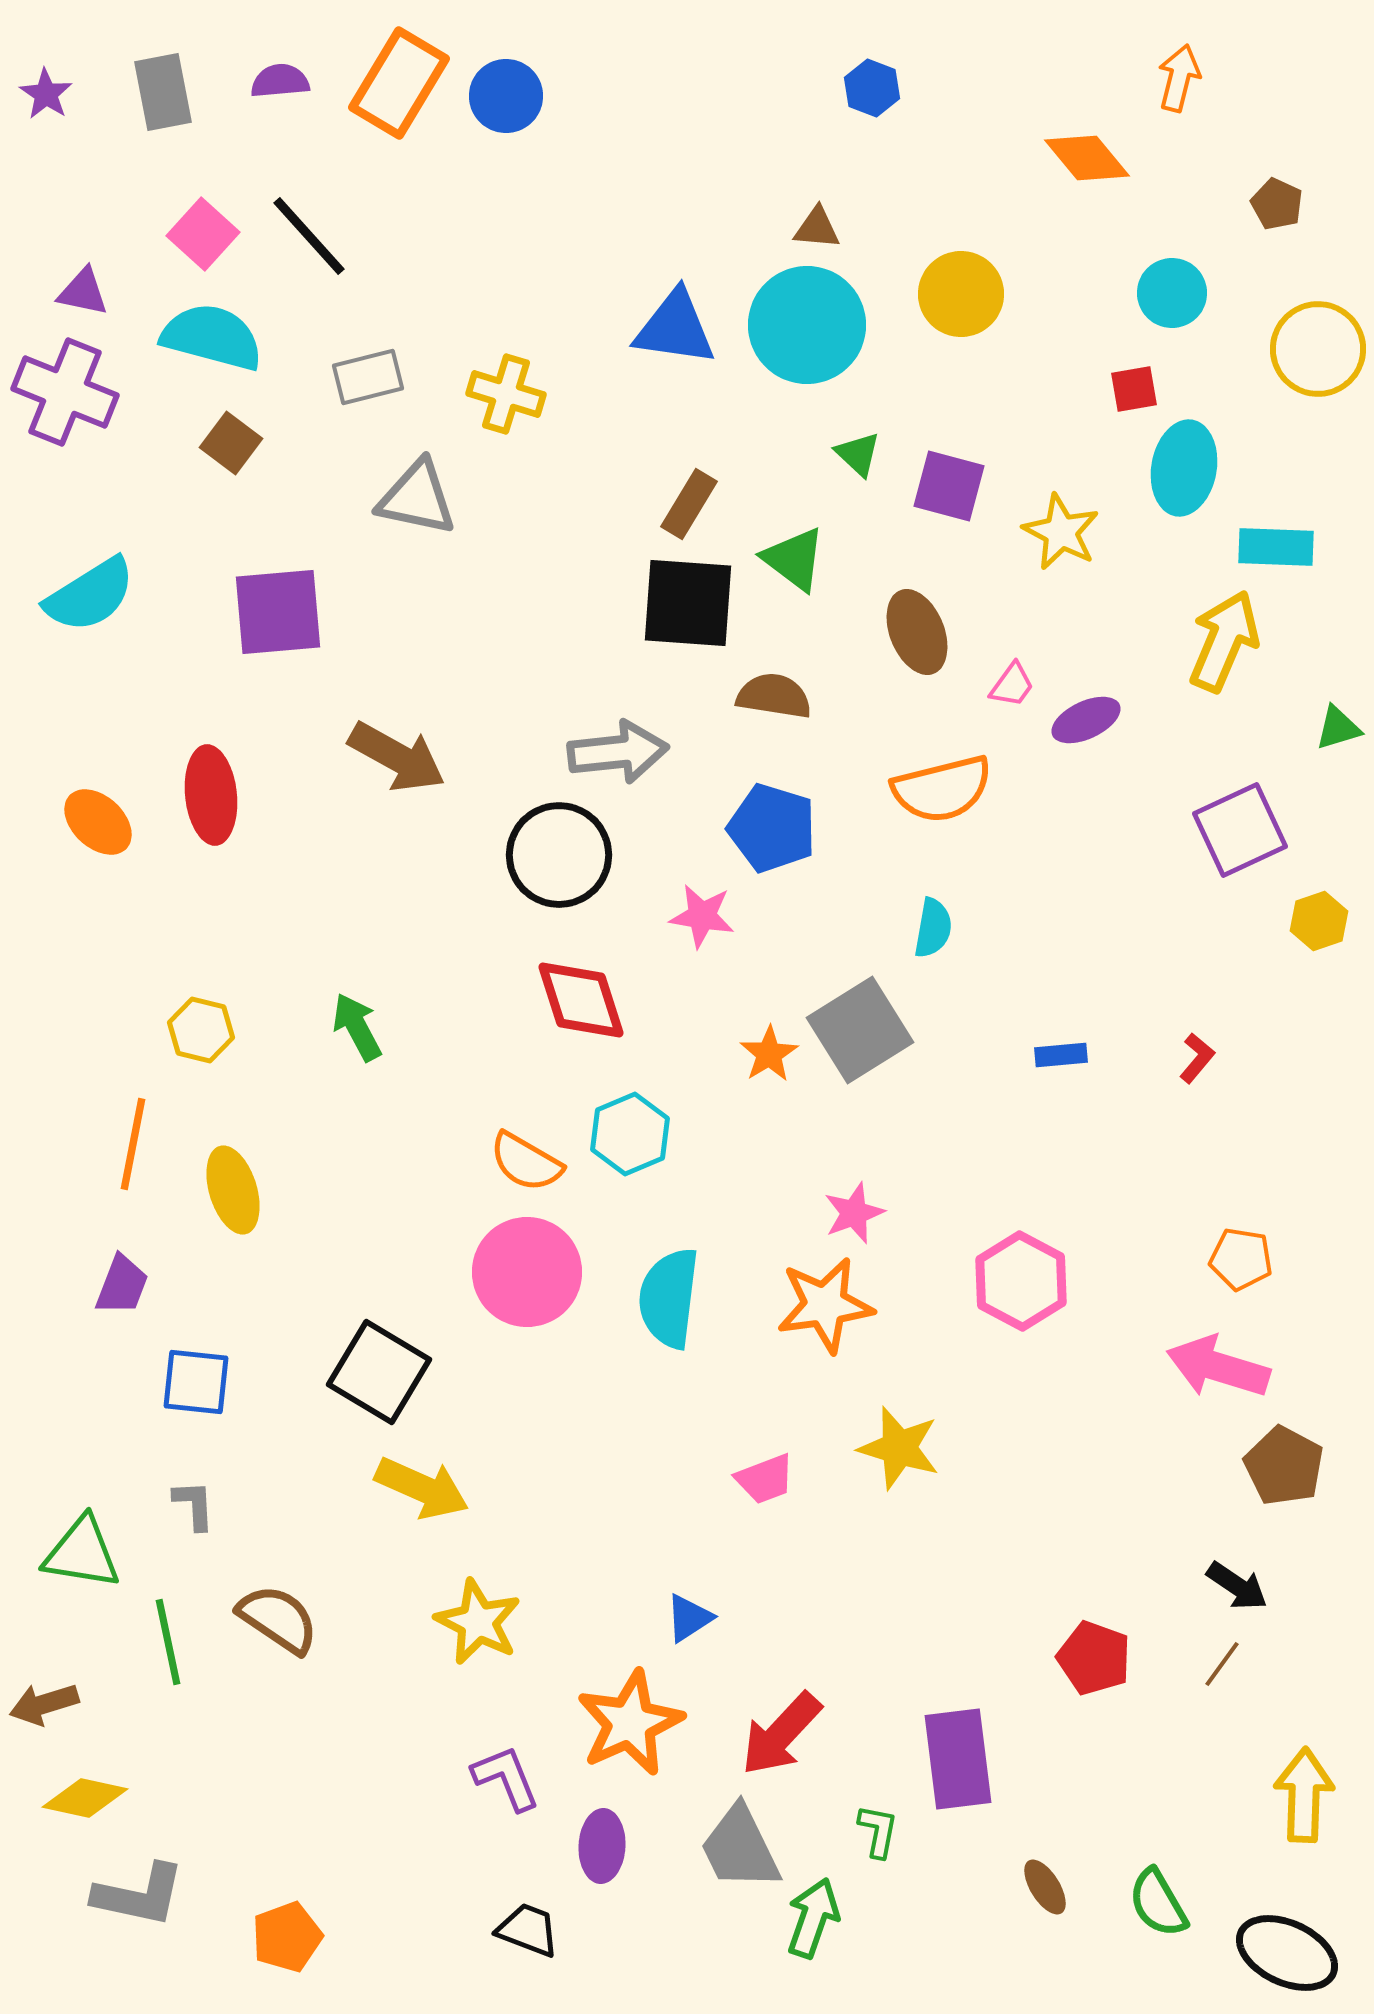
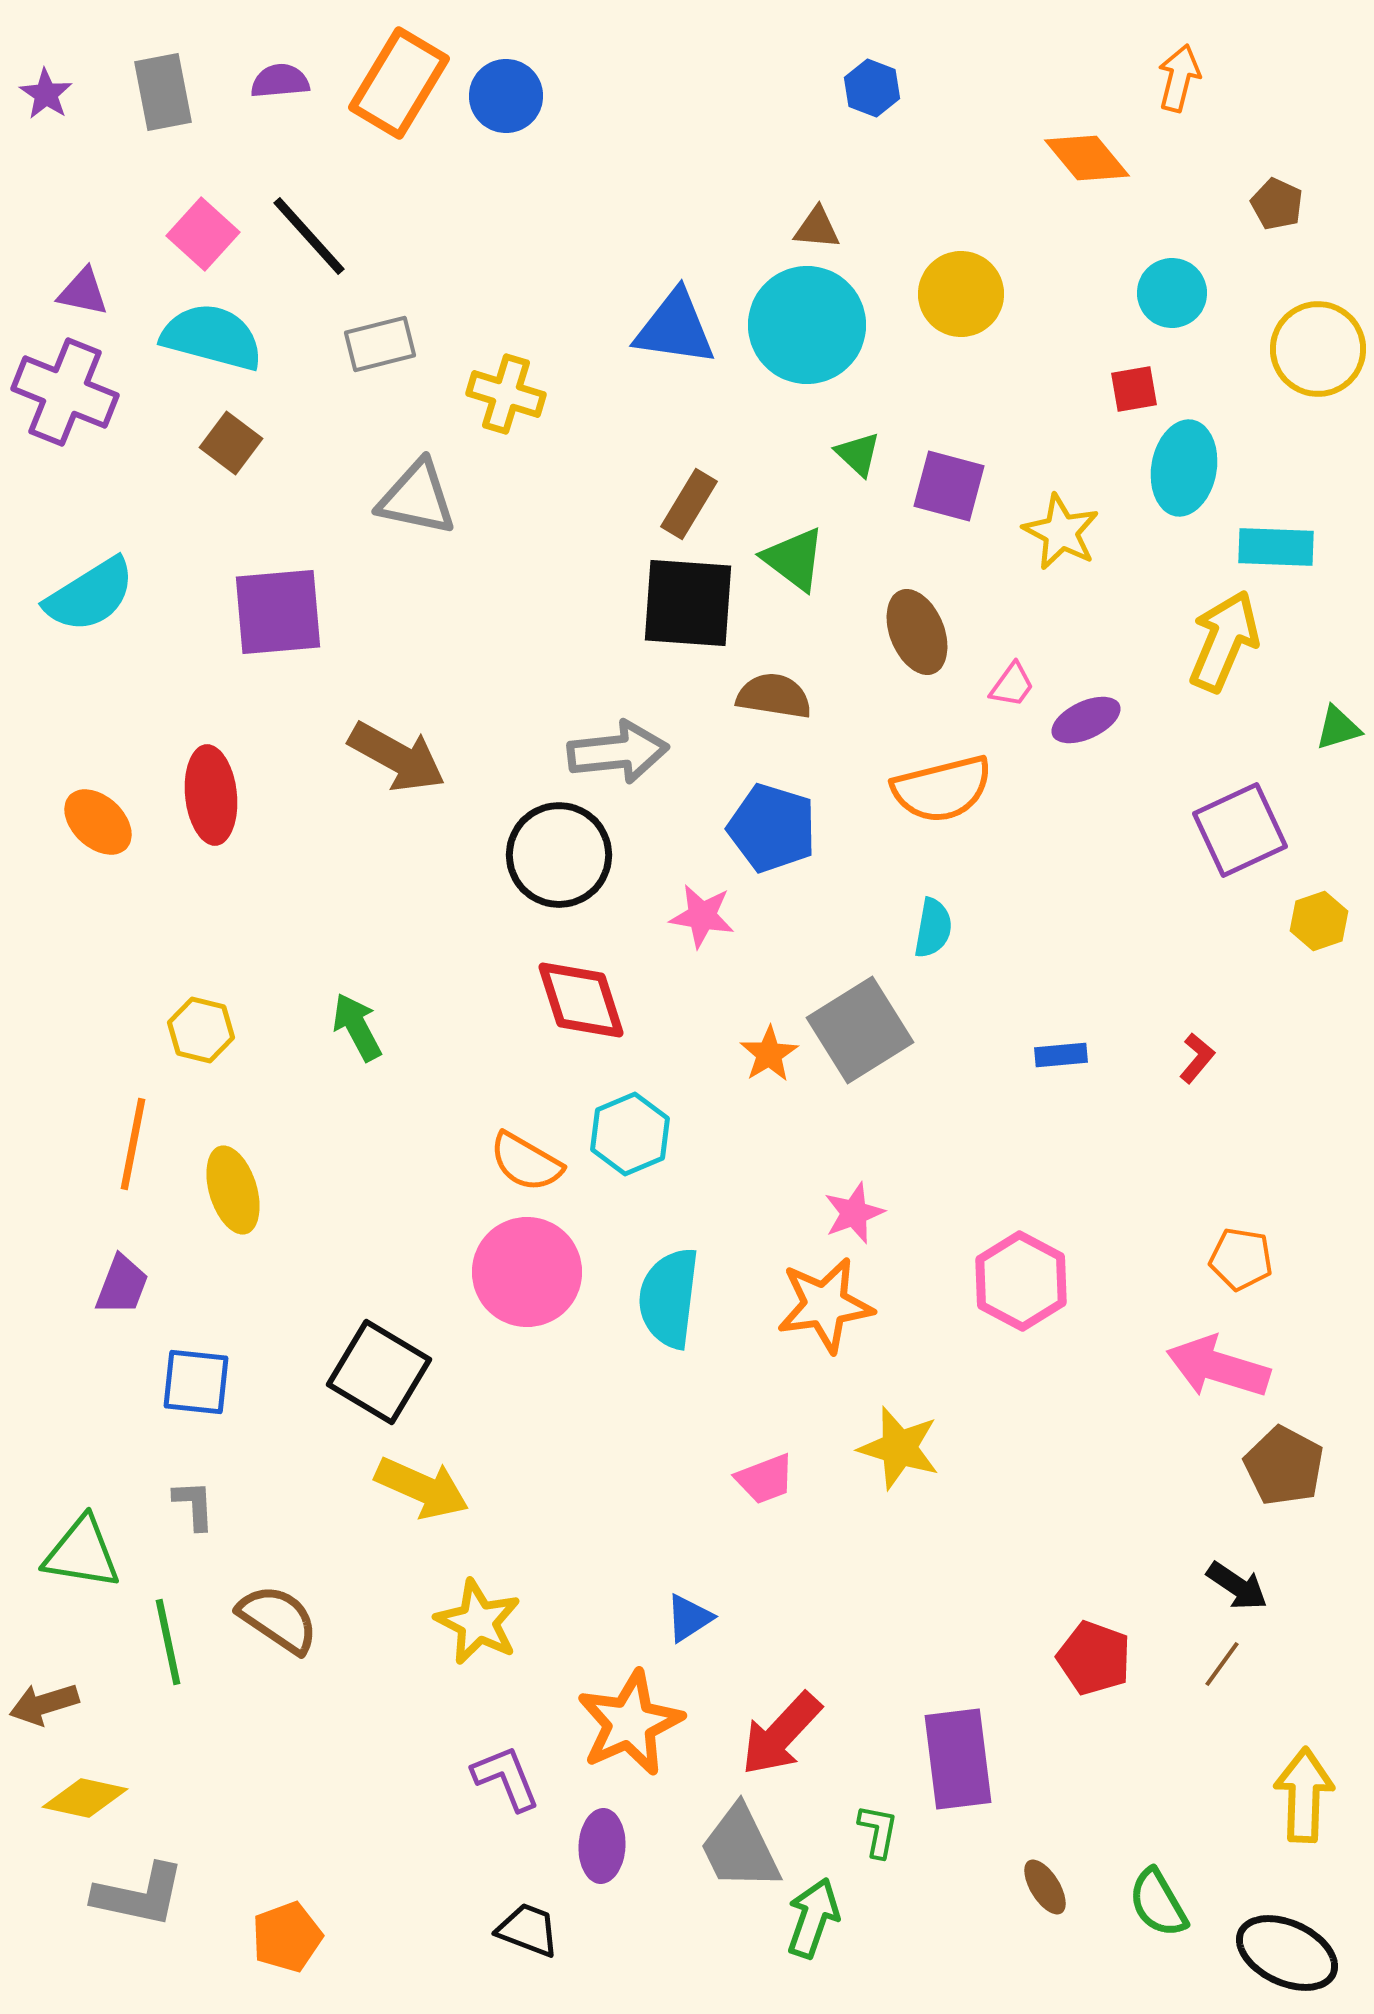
gray rectangle at (368, 377): moved 12 px right, 33 px up
